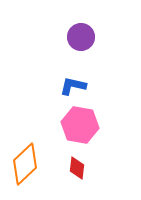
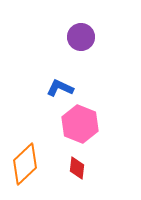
blue L-shape: moved 13 px left, 2 px down; rotated 12 degrees clockwise
pink hexagon: moved 1 px up; rotated 12 degrees clockwise
